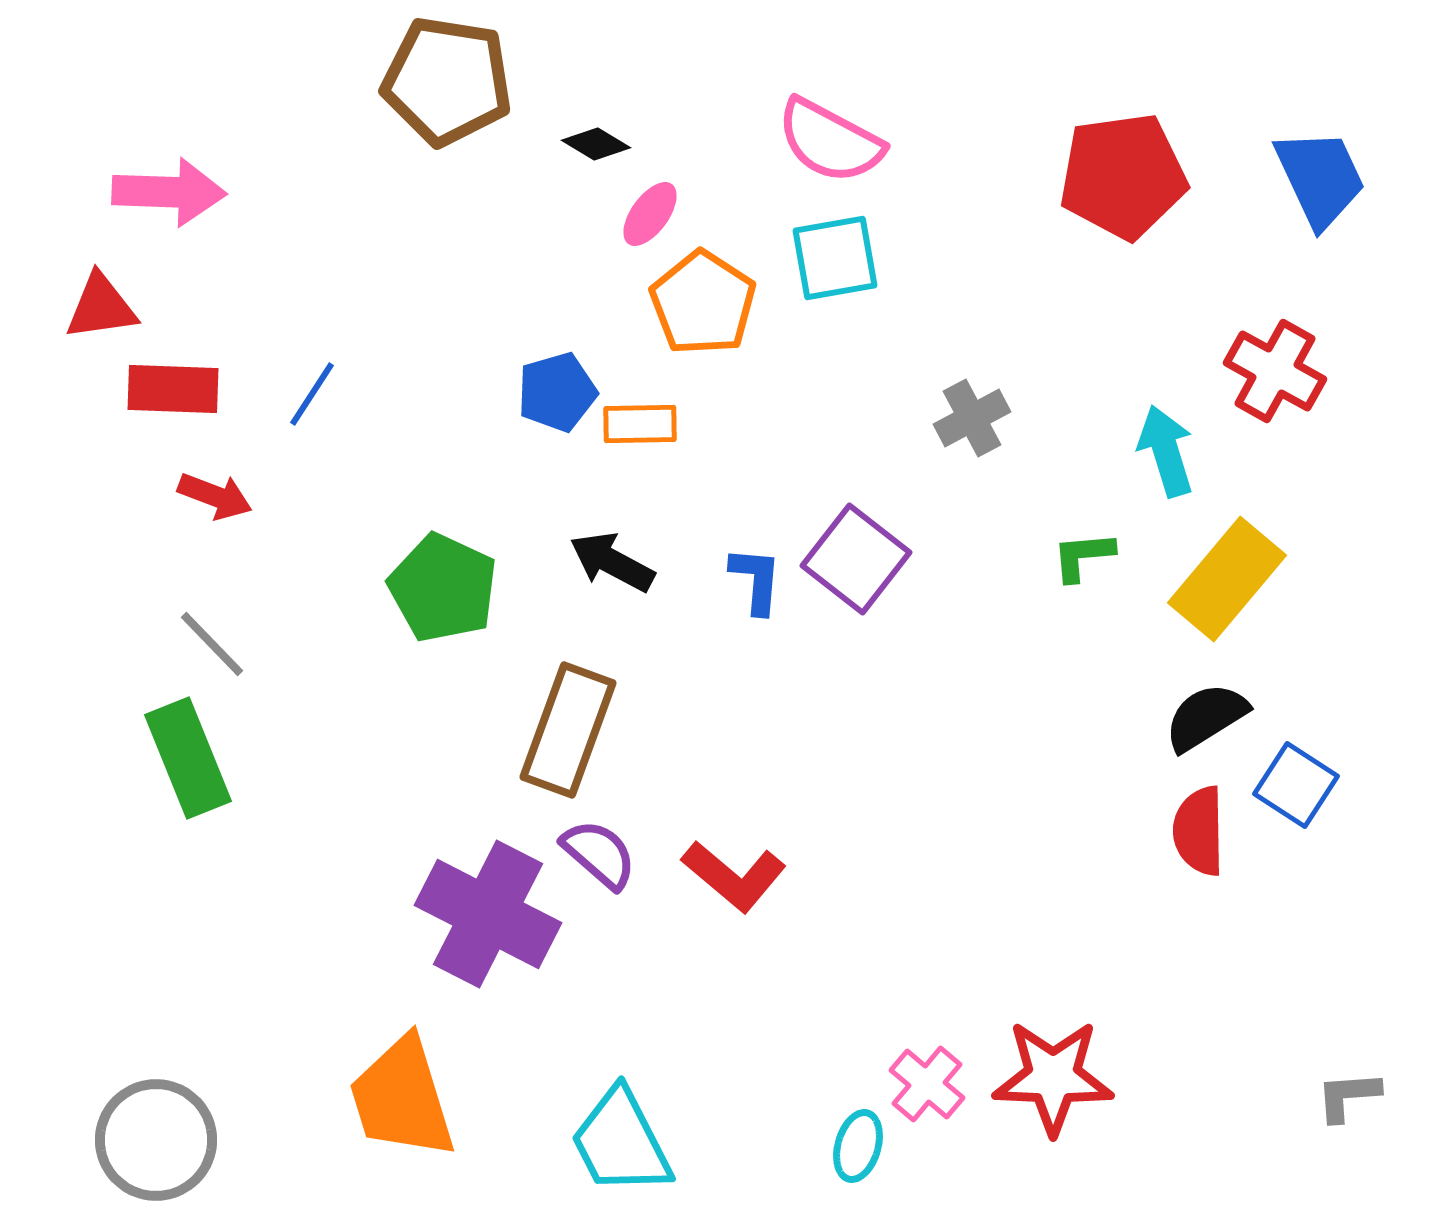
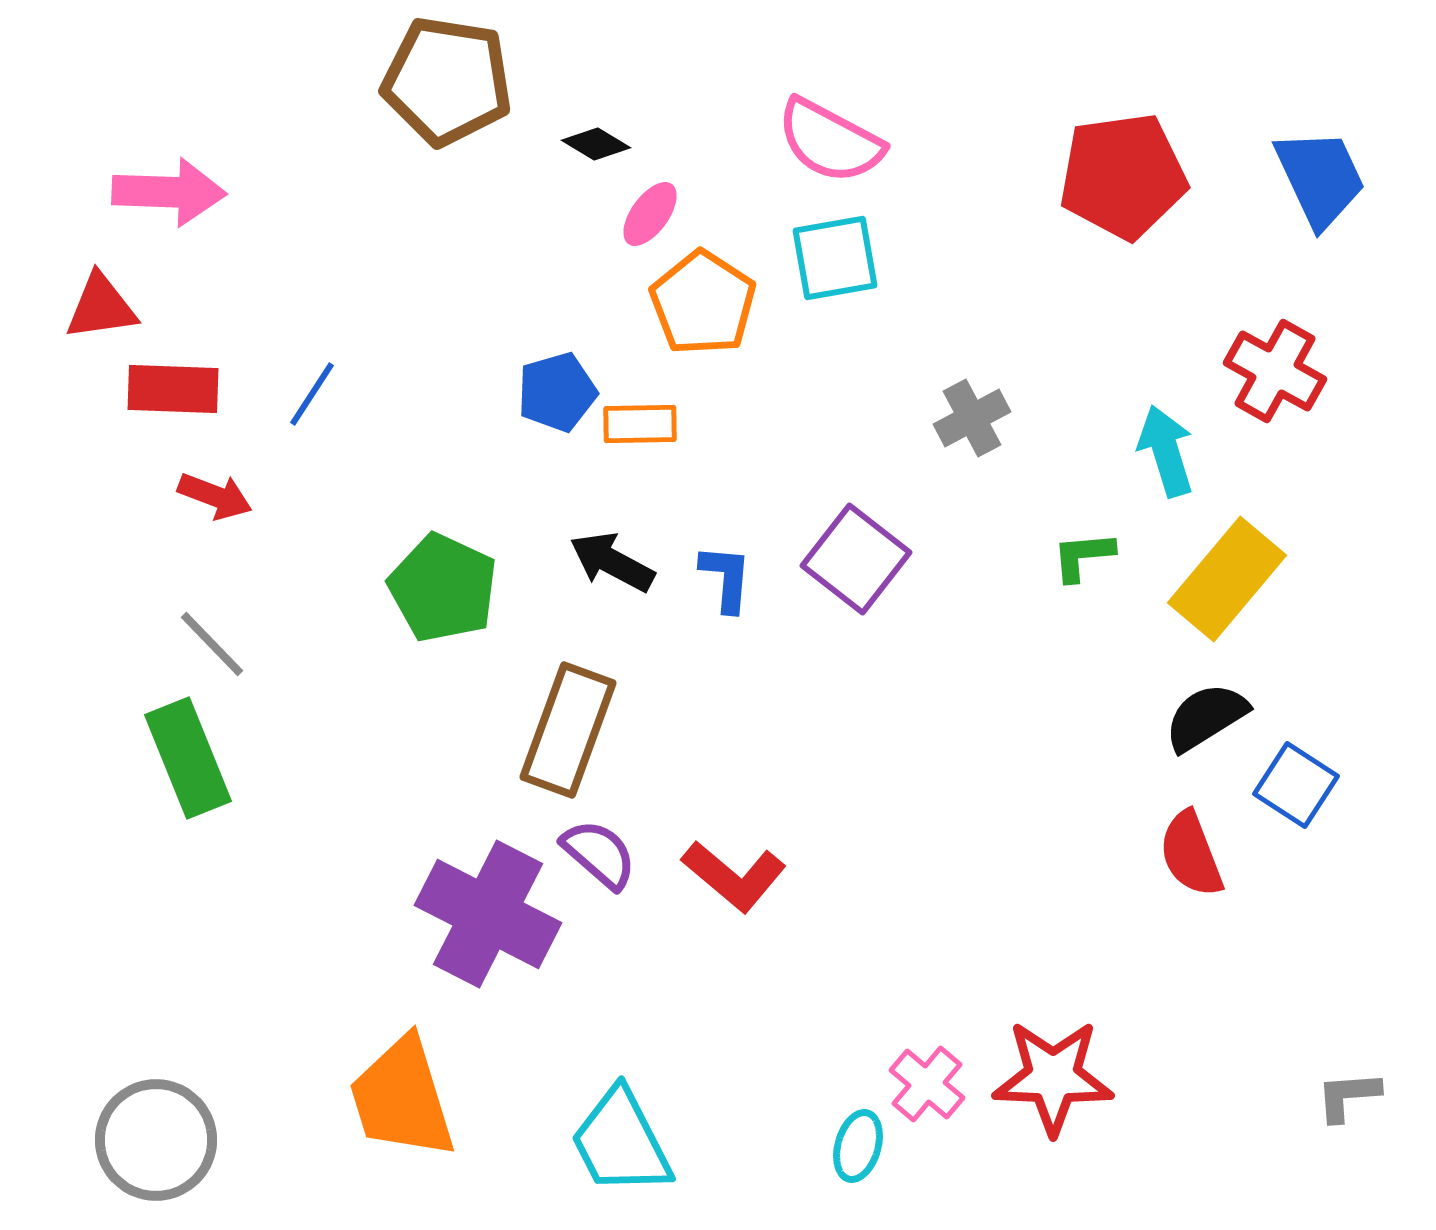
blue L-shape: moved 30 px left, 2 px up
red semicircle: moved 8 px left, 23 px down; rotated 20 degrees counterclockwise
